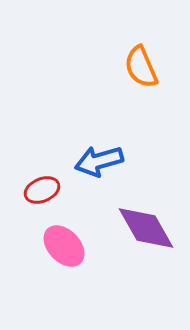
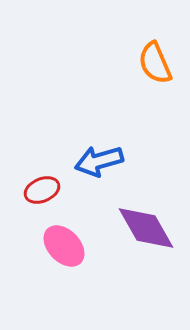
orange semicircle: moved 14 px right, 4 px up
